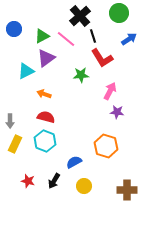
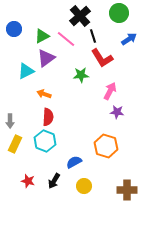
red semicircle: moved 2 px right; rotated 78 degrees clockwise
